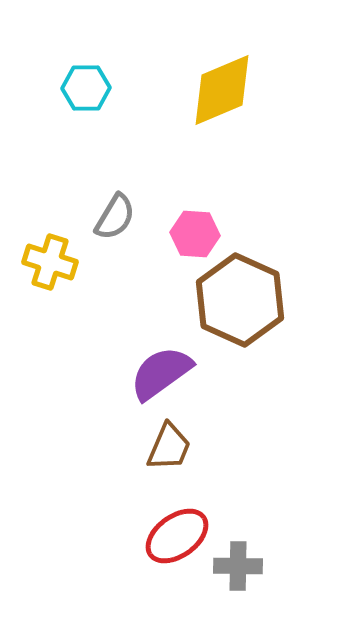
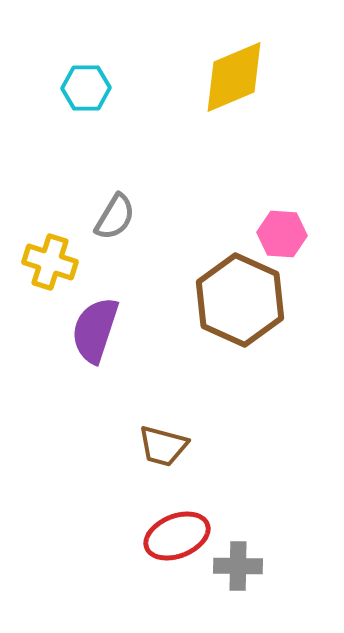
yellow diamond: moved 12 px right, 13 px up
pink hexagon: moved 87 px right
purple semicircle: moved 66 px left, 43 px up; rotated 36 degrees counterclockwise
brown trapezoid: moved 6 px left, 1 px up; rotated 82 degrees clockwise
red ellipse: rotated 14 degrees clockwise
